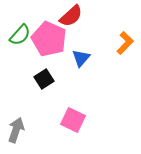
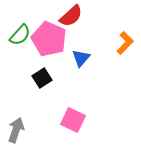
black square: moved 2 px left, 1 px up
